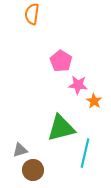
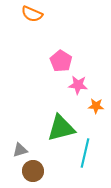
orange semicircle: rotated 75 degrees counterclockwise
orange star: moved 2 px right, 5 px down; rotated 28 degrees counterclockwise
brown circle: moved 1 px down
